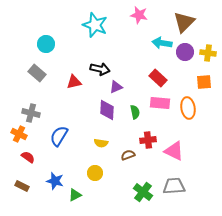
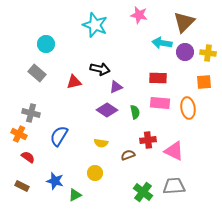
red rectangle: rotated 42 degrees counterclockwise
purple diamond: rotated 60 degrees counterclockwise
